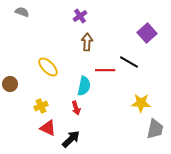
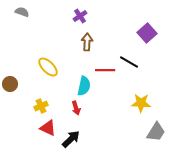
gray trapezoid: moved 1 px right, 3 px down; rotated 20 degrees clockwise
